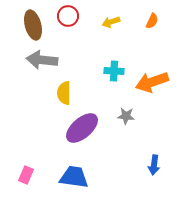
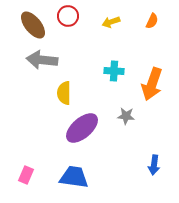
brown ellipse: rotated 24 degrees counterclockwise
orange arrow: moved 2 px down; rotated 52 degrees counterclockwise
